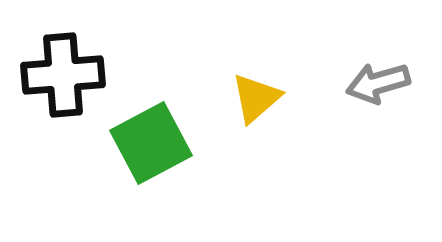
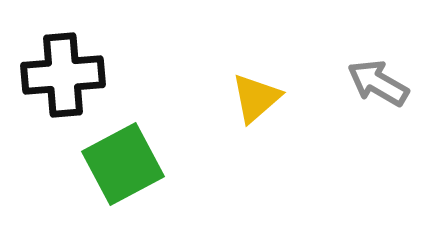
gray arrow: rotated 46 degrees clockwise
green square: moved 28 px left, 21 px down
